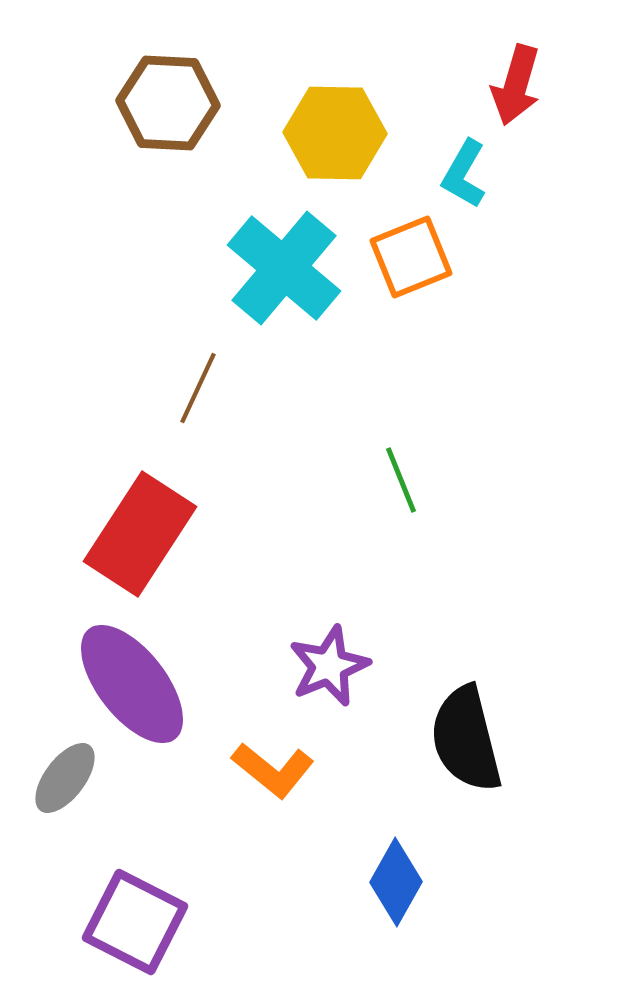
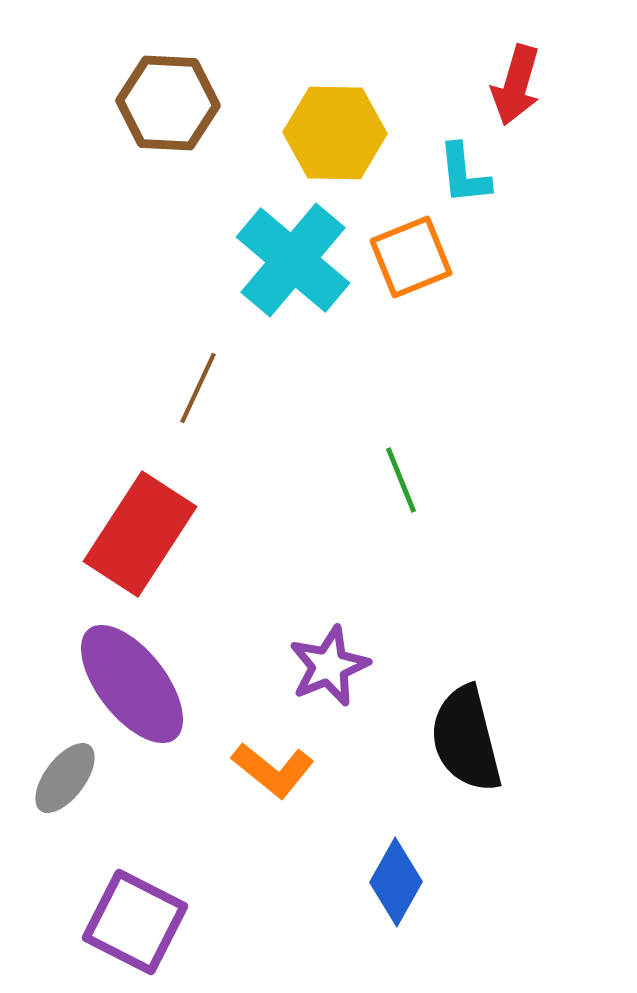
cyan L-shape: rotated 36 degrees counterclockwise
cyan cross: moved 9 px right, 8 px up
